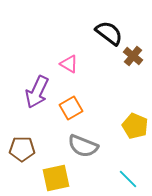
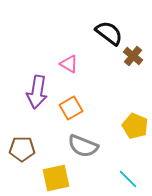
purple arrow: rotated 16 degrees counterclockwise
